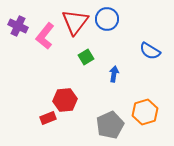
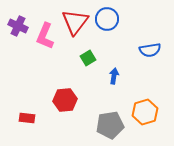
pink L-shape: rotated 16 degrees counterclockwise
blue semicircle: moved 1 px up; rotated 40 degrees counterclockwise
green square: moved 2 px right, 1 px down
blue arrow: moved 2 px down
red rectangle: moved 21 px left; rotated 28 degrees clockwise
gray pentagon: rotated 16 degrees clockwise
